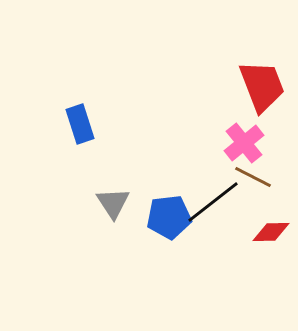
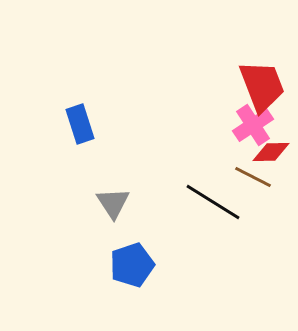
pink cross: moved 9 px right, 18 px up; rotated 6 degrees clockwise
black line: rotated 70 degrees clockwise
blue pentagon: moved 37 px left, 48 px down; rotated 12 degrees counterclockwise
red diamond: moved 80 px up
